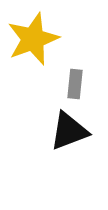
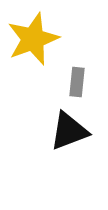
gray rectangle: moved 2 px right, 2 px up
